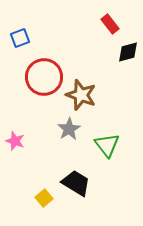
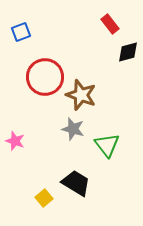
blue square: moved 1 px right, 6 px up
red circle: moved 1 px right
gray star: moved 4 px right; rotated 25 degrees counterclockwise
